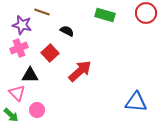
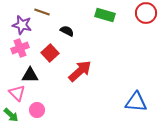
pink cross: moved 1 px right
